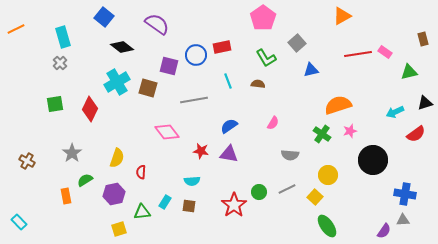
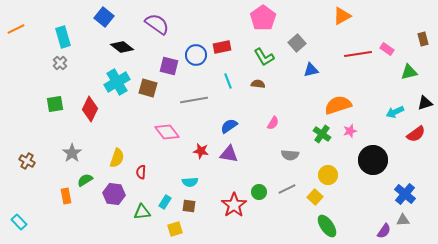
pink rectangle at (385, 52): moved 2 px right, 3 px up
green L-shape at (266, 58): moved 2 px left, 1 px up
cyan semicircle at (192, 181): moved 2 px left, 1 px down
purple hexagon at (114, 194): rotated 20 degrees clockwise
blue cross at (405, 194): rotated 30 degrees clockwise
yellow square at (119, 229): moved 56 px right
